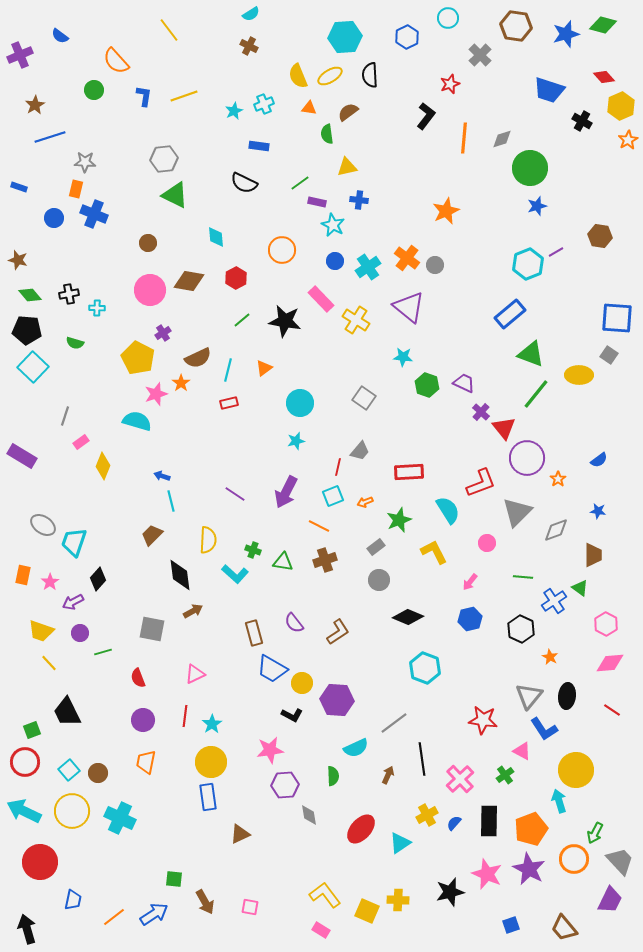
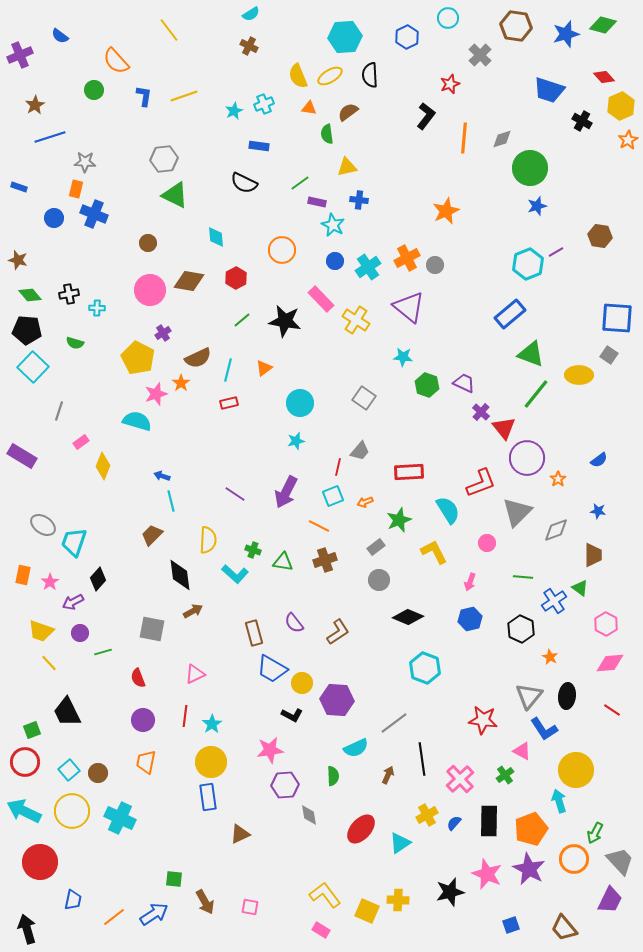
orange cross at (407, 258): rotated 25 degrees clockwise
gray line at (65, 416): moved 6 px left, 5 px up
pink arrow at (470, 582): rotated 18 degrees counterclockwise
